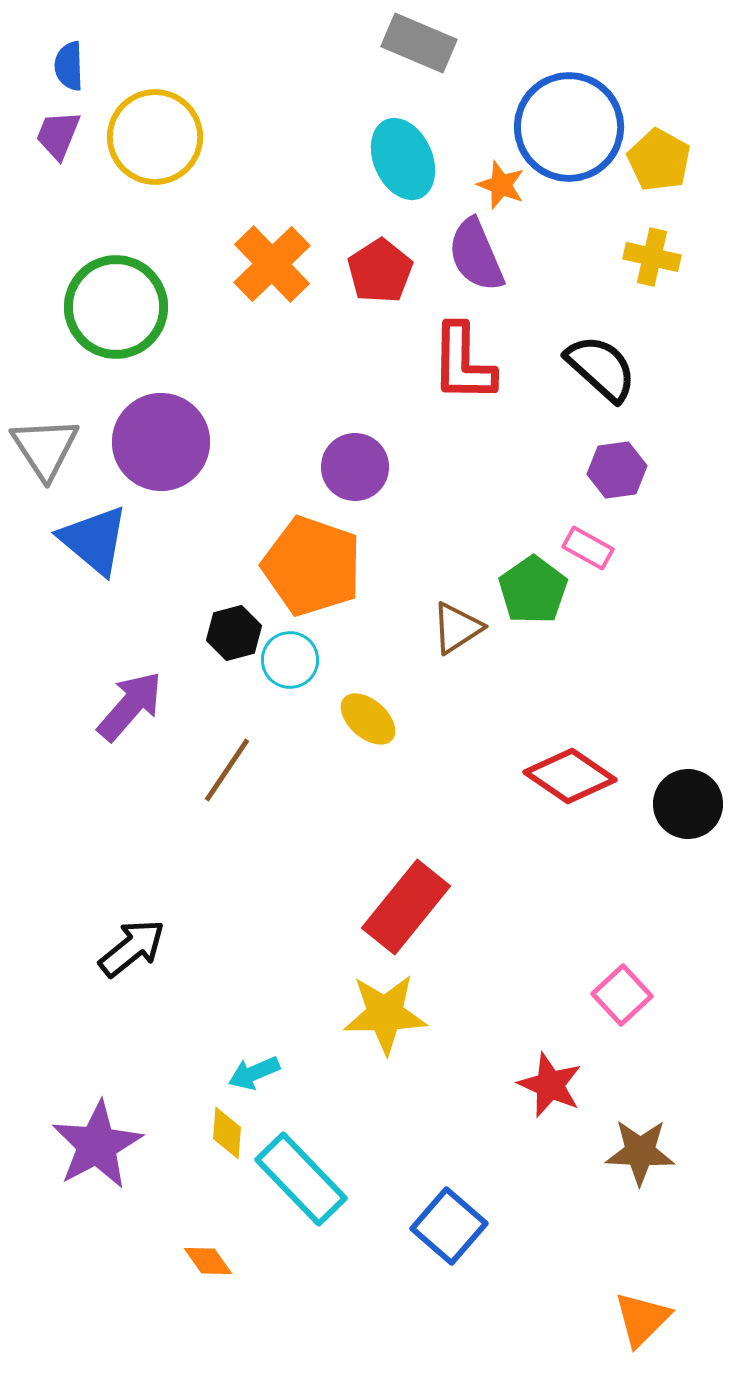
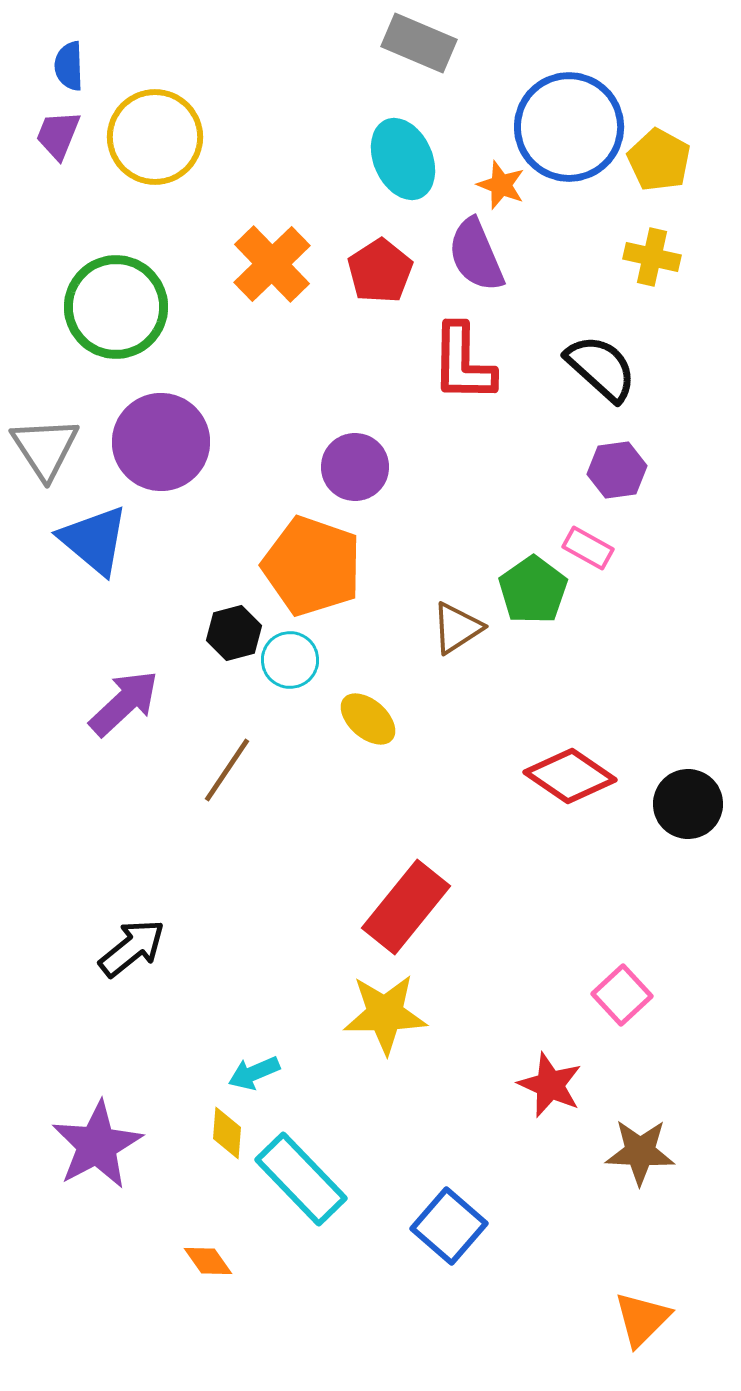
purple arrow at (130, 706): moved 6 px left, 3 px up; rotated 6 degrees clockwise
